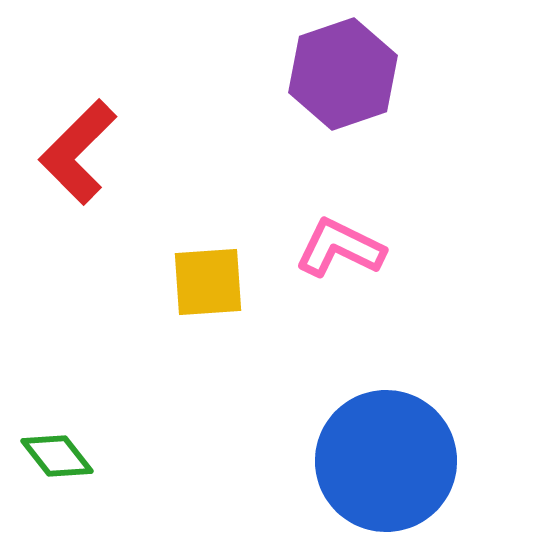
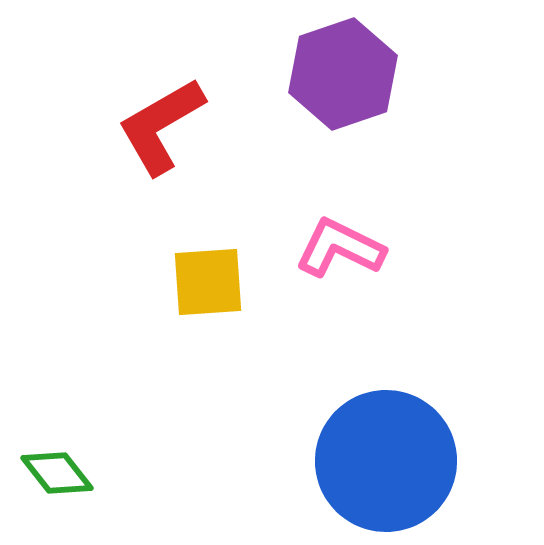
red L-shape: moved 83 px right, 26 px up; rotated 15 degrees clockwise
green diamond: moved 17 px down
